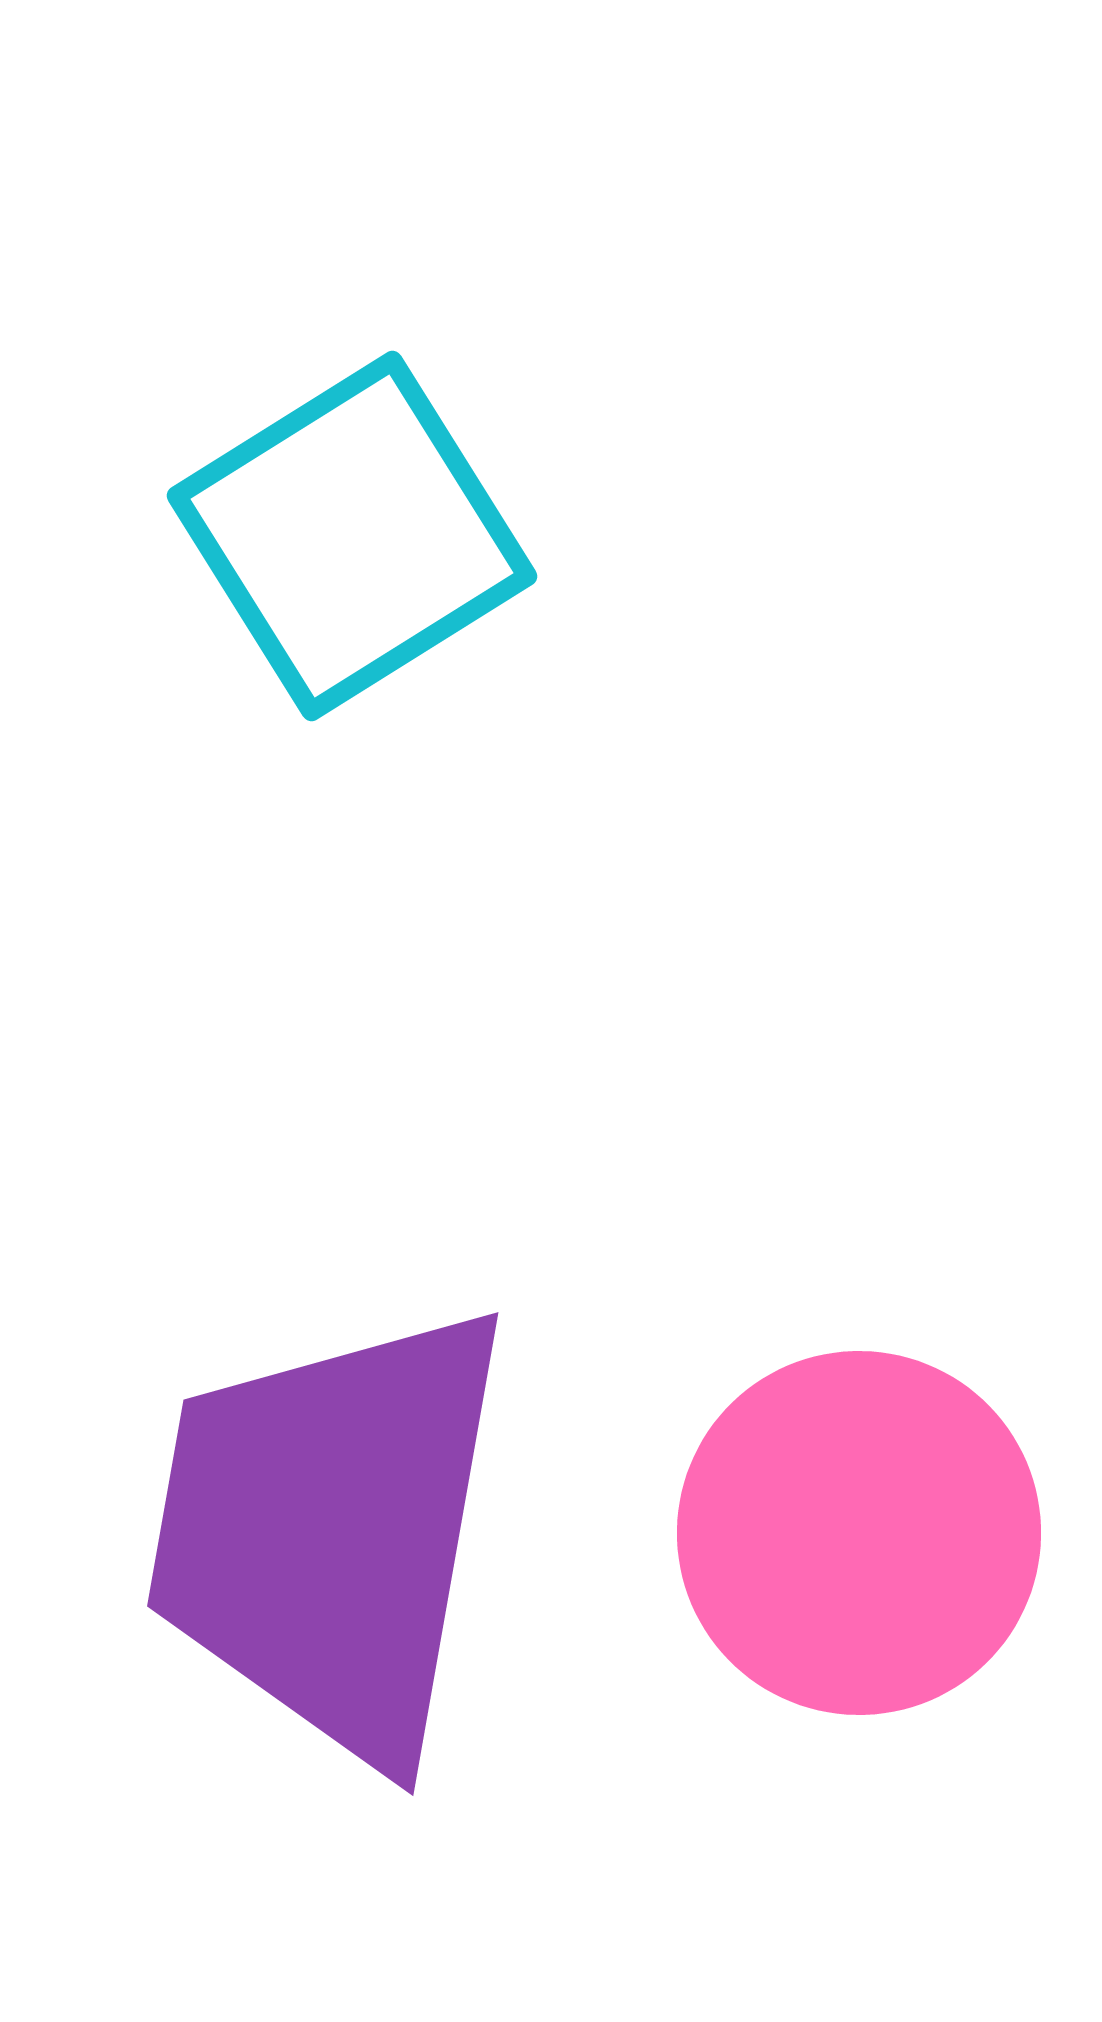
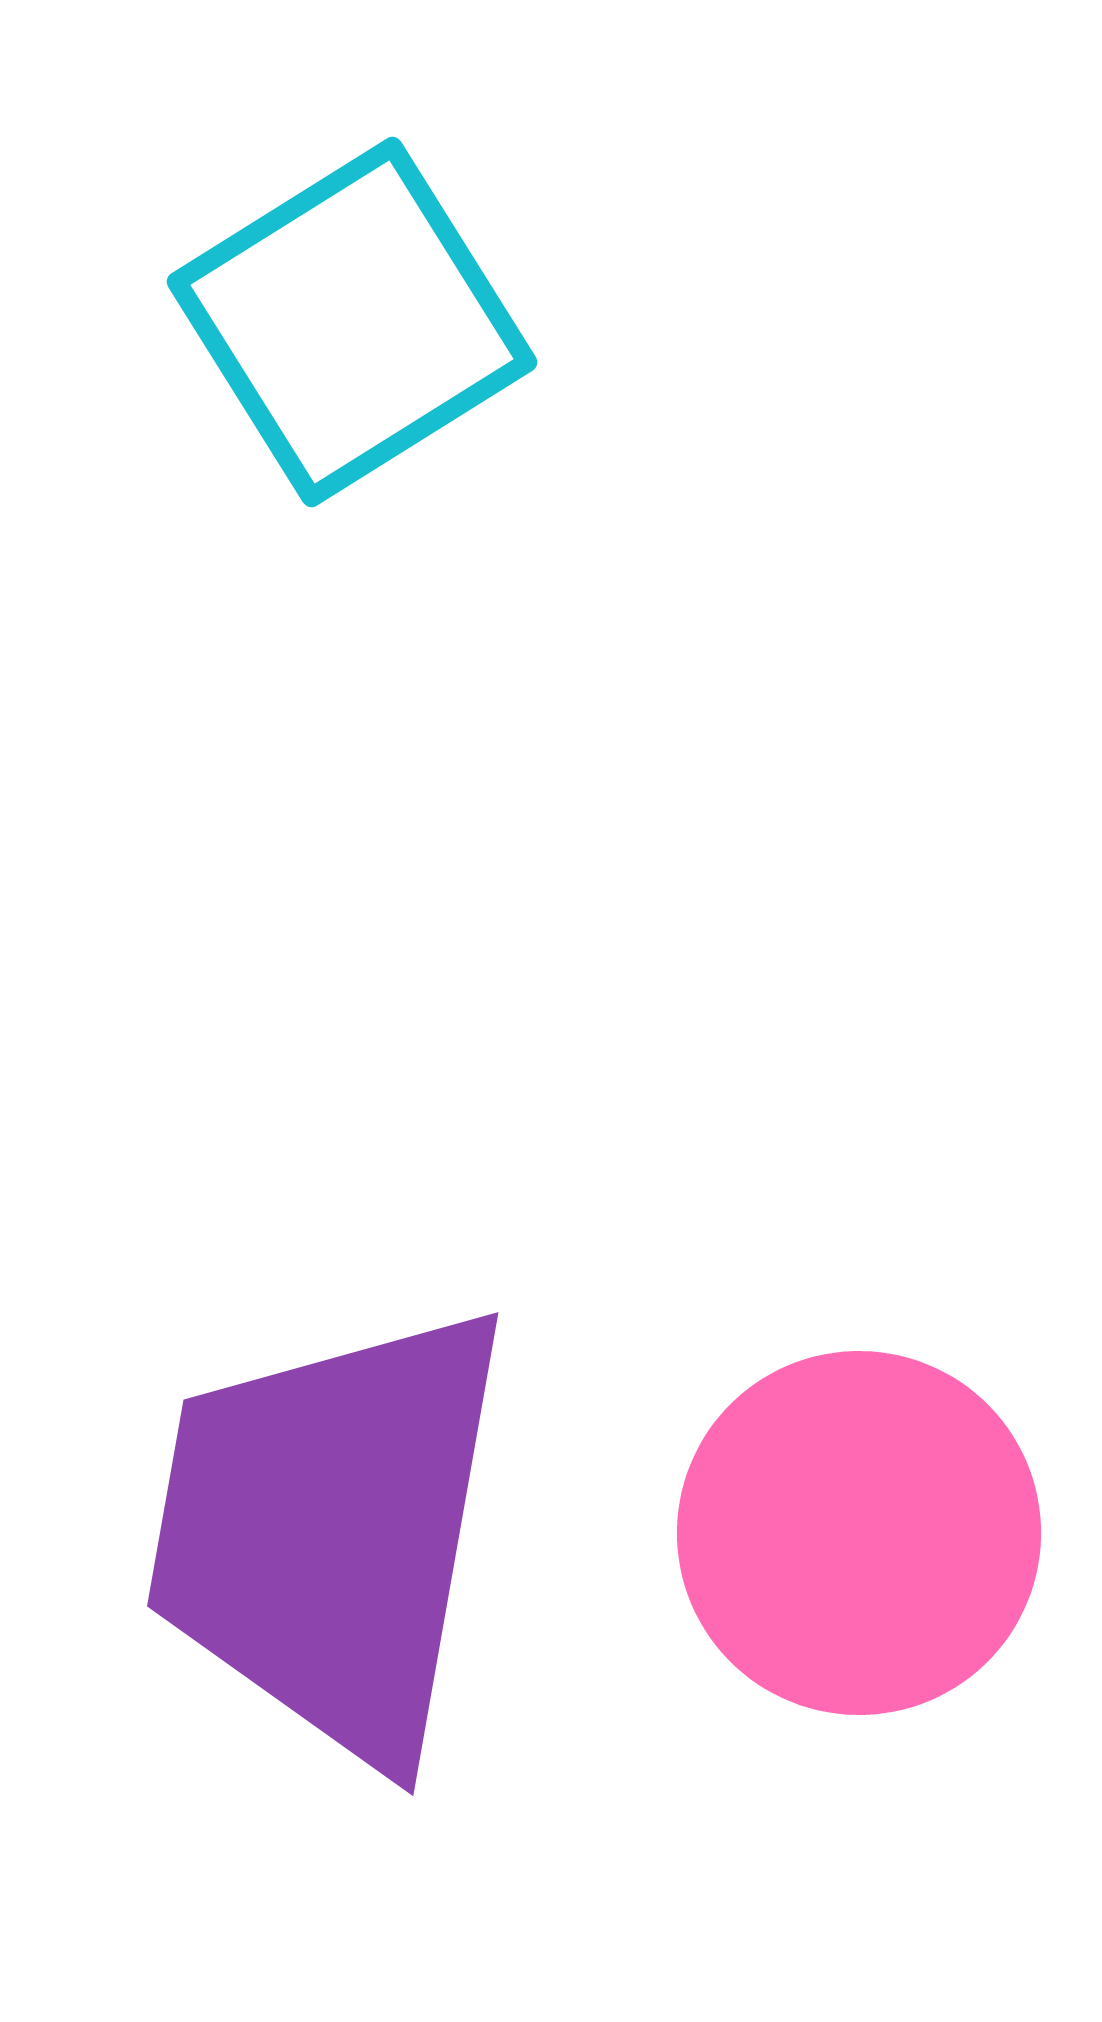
cyan square: moved 214 px up
